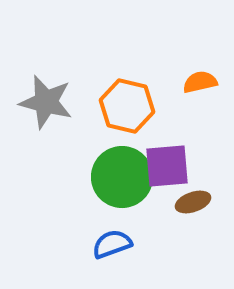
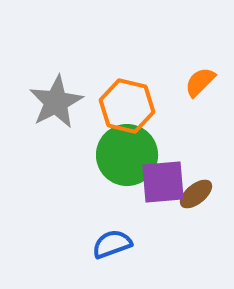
orange semicircle: rotated 32 degrees counterclockwise
gray star: moved 10 px right; rotated 30 degrees clockwise
purple square: moved 4 px left, 16 px down
green circle: moved 5 px right, 22 px up
brown ellipse: moved 3 px right, 8 px up; rotated 20 degrees counterclockwise
